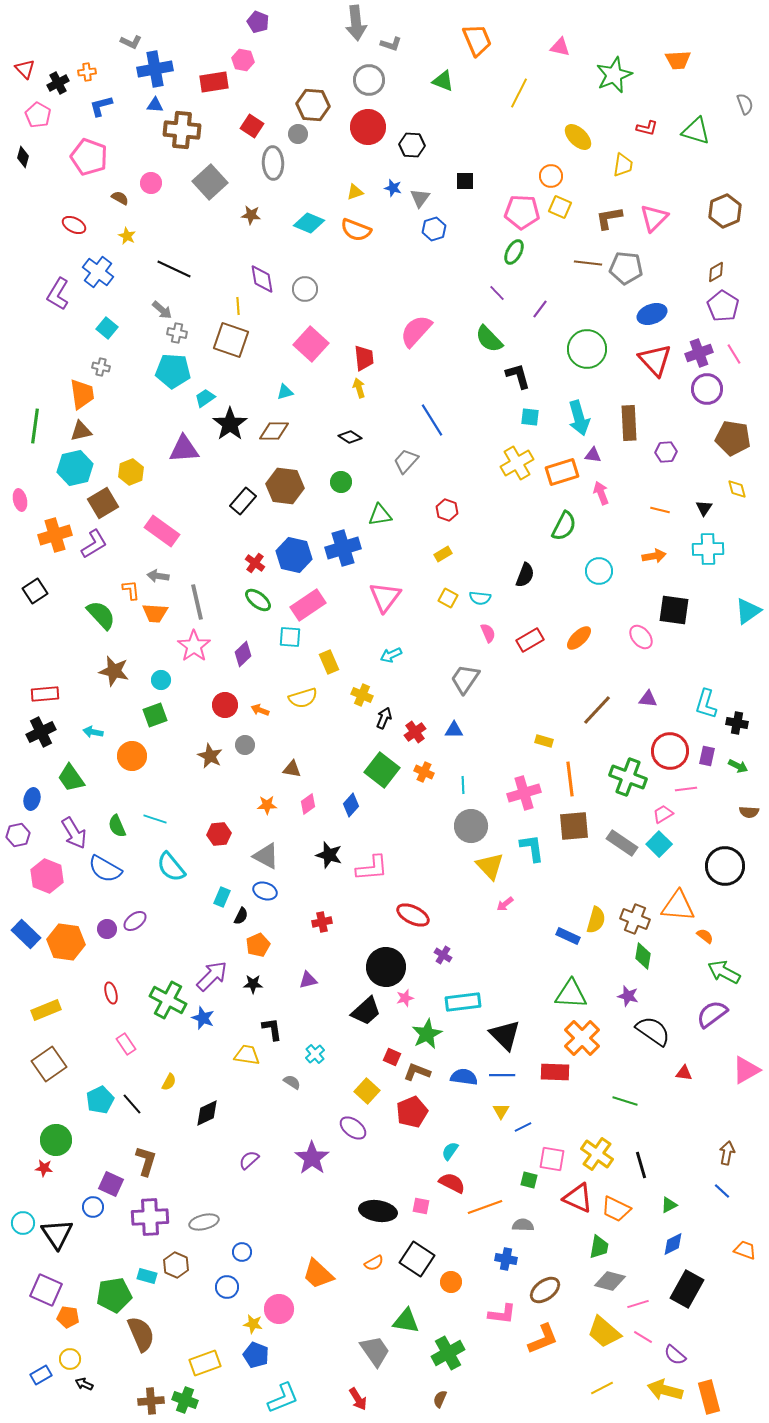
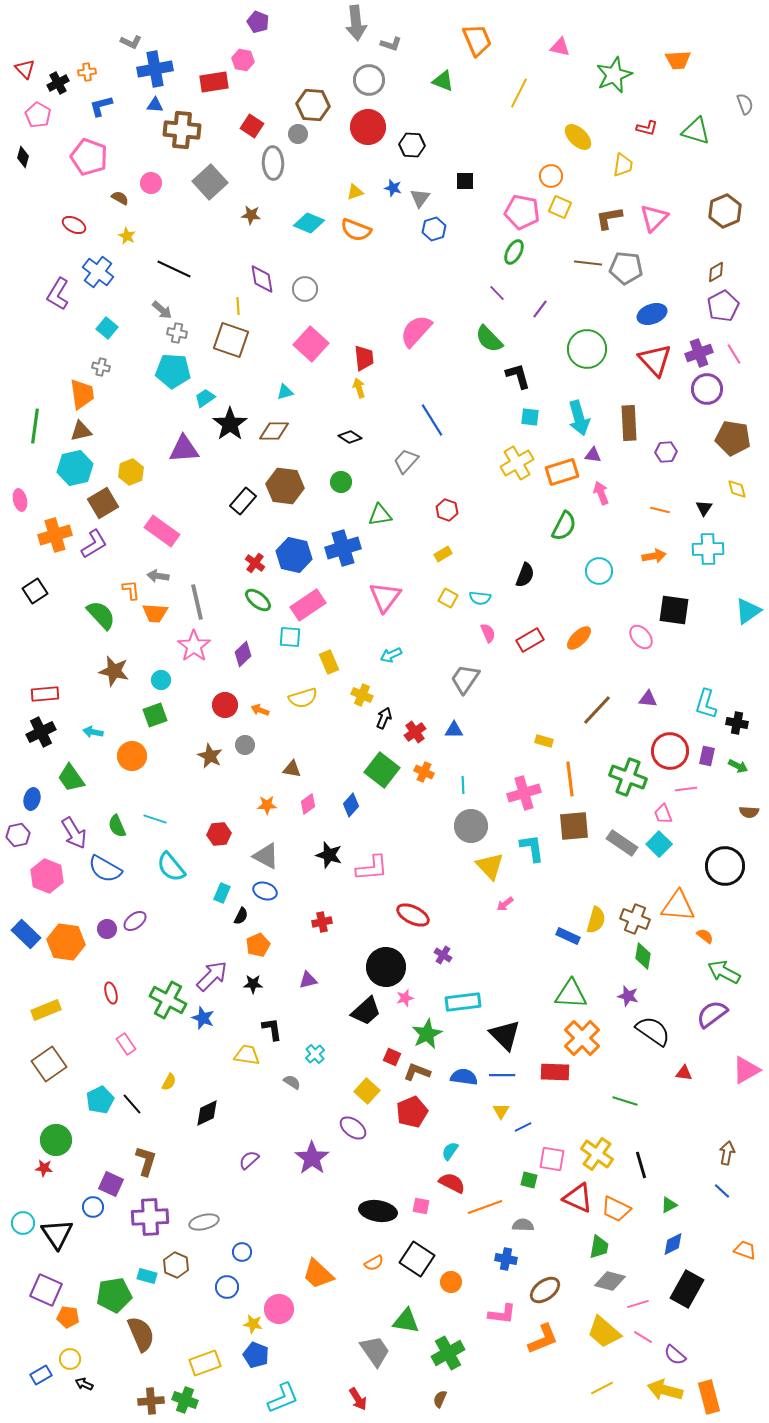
pink pentagon at (522, 212): rotated 8 degrees clockwise
purple pentagon at (723, 306): rotated 12 degrees clockwise
pink trapezoid at (663, 814): rotated 80 degrees counterclockwise
cyan rectangle at (222, 897): moved 4 px up
